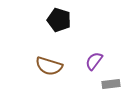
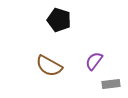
brown semicircle: rotated 12 degrees clockwise
